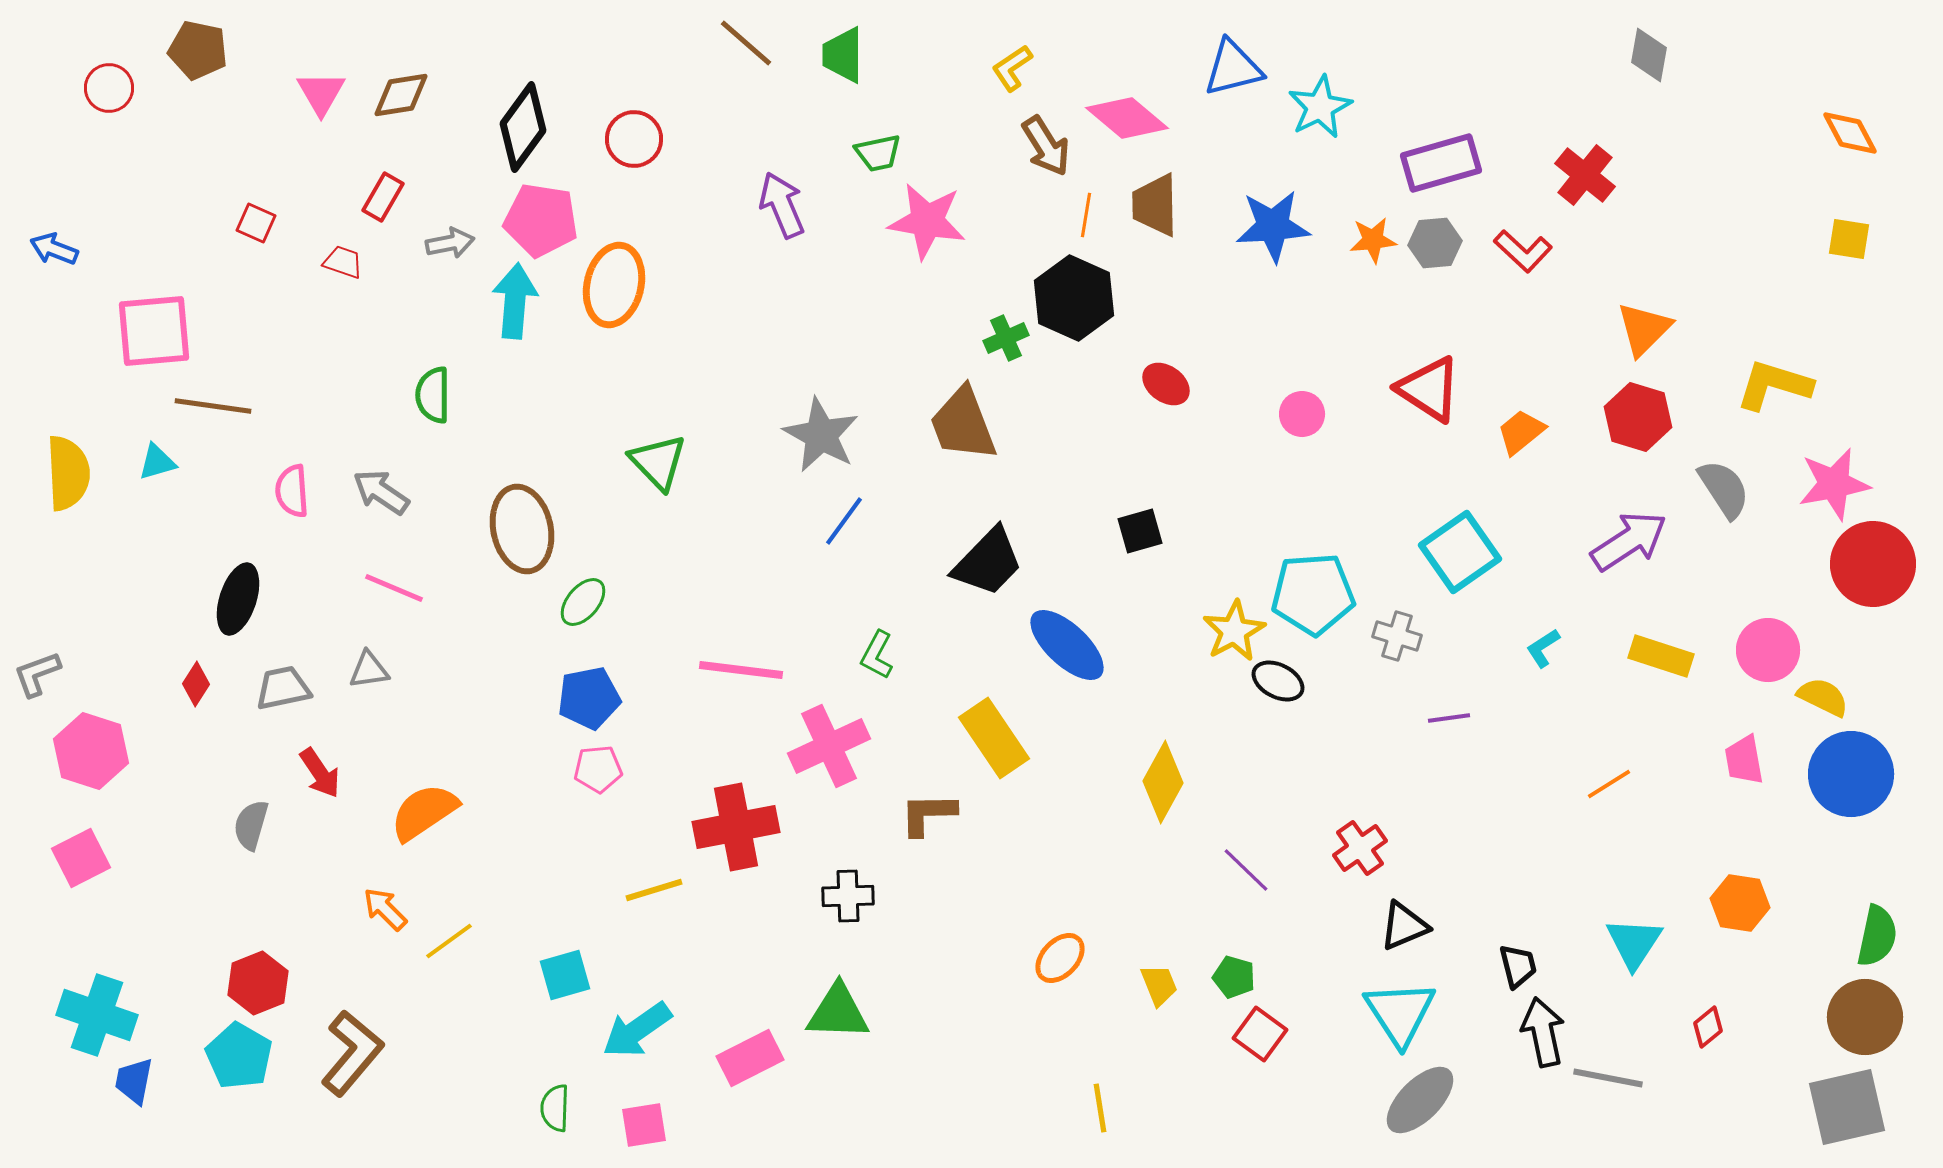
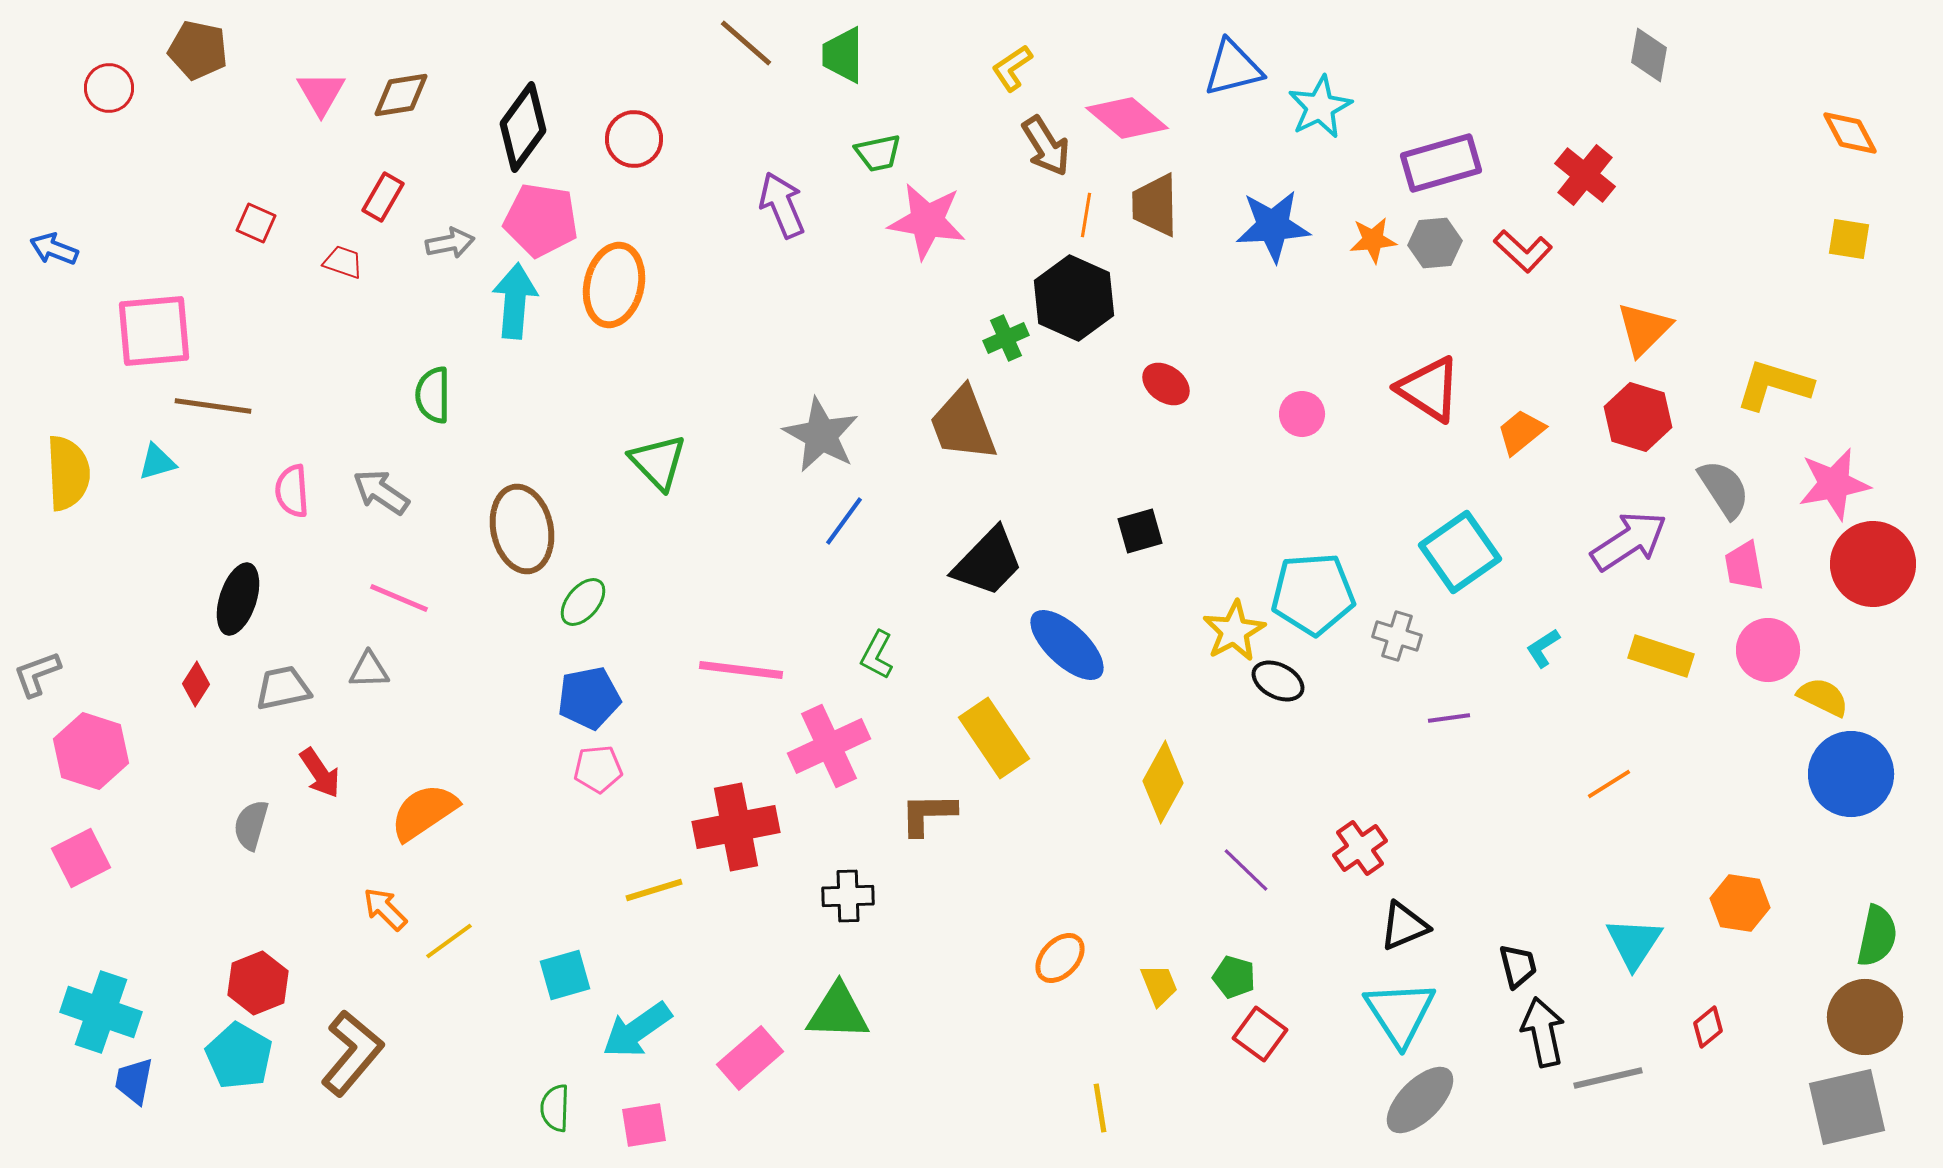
pink line at (394, 588): moved 5 px right, 10 px down
gray triangle at (369, 670): rotated 6 degrees clockwise
pink trapezoid at (1744, 760): moved 194 px up
cyan cross at (97, 1015): moved 4 px right, 3 px up
pink rectangle at (750, 1058): rotated 14 degrees counterclockwise
gray line at (1608, 1078): rotated 24 degrees counterclockwise
